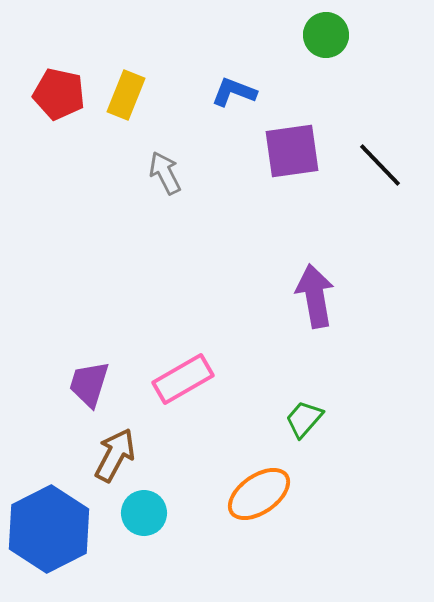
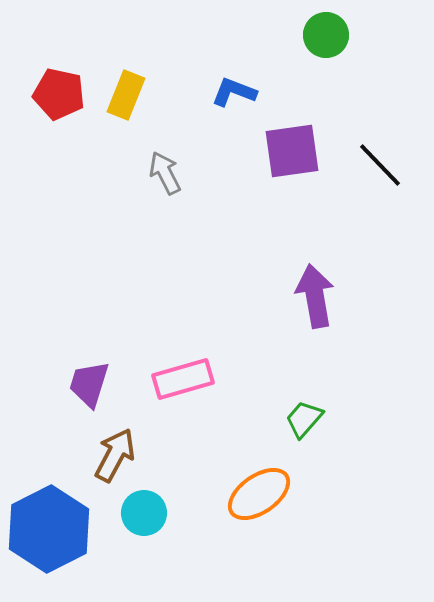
pink rectangle: rotated 14 degrees clockwise
